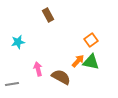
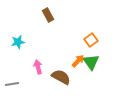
green triangle: rotated 42 degrees clockwise
pink arrow: moved 2 px up
